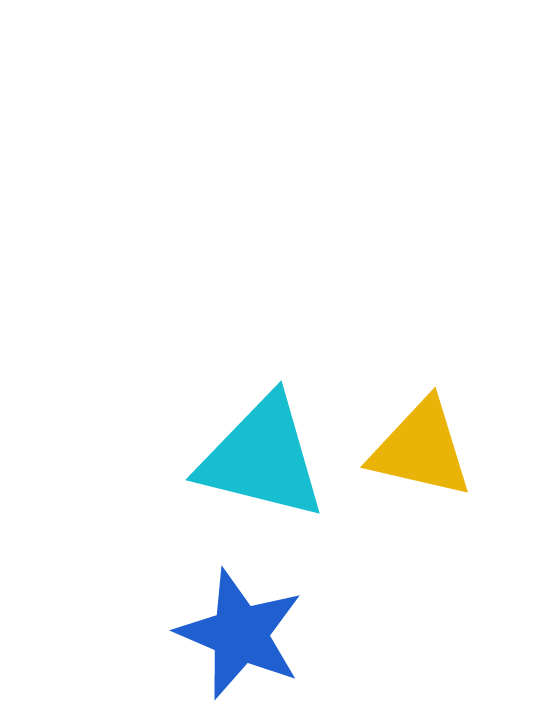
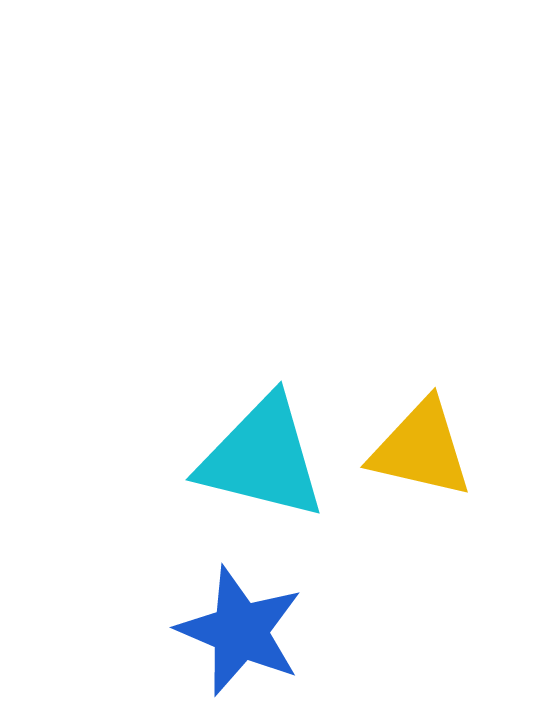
blue star: moved 3 px up
